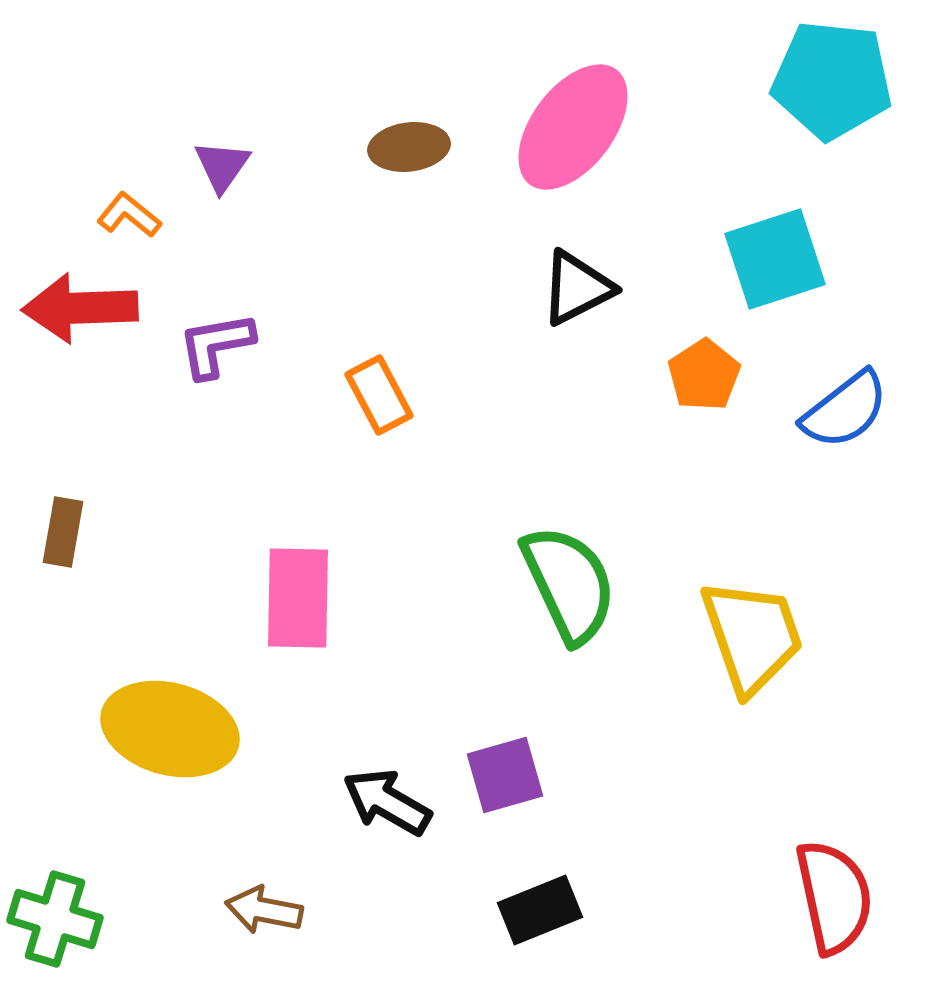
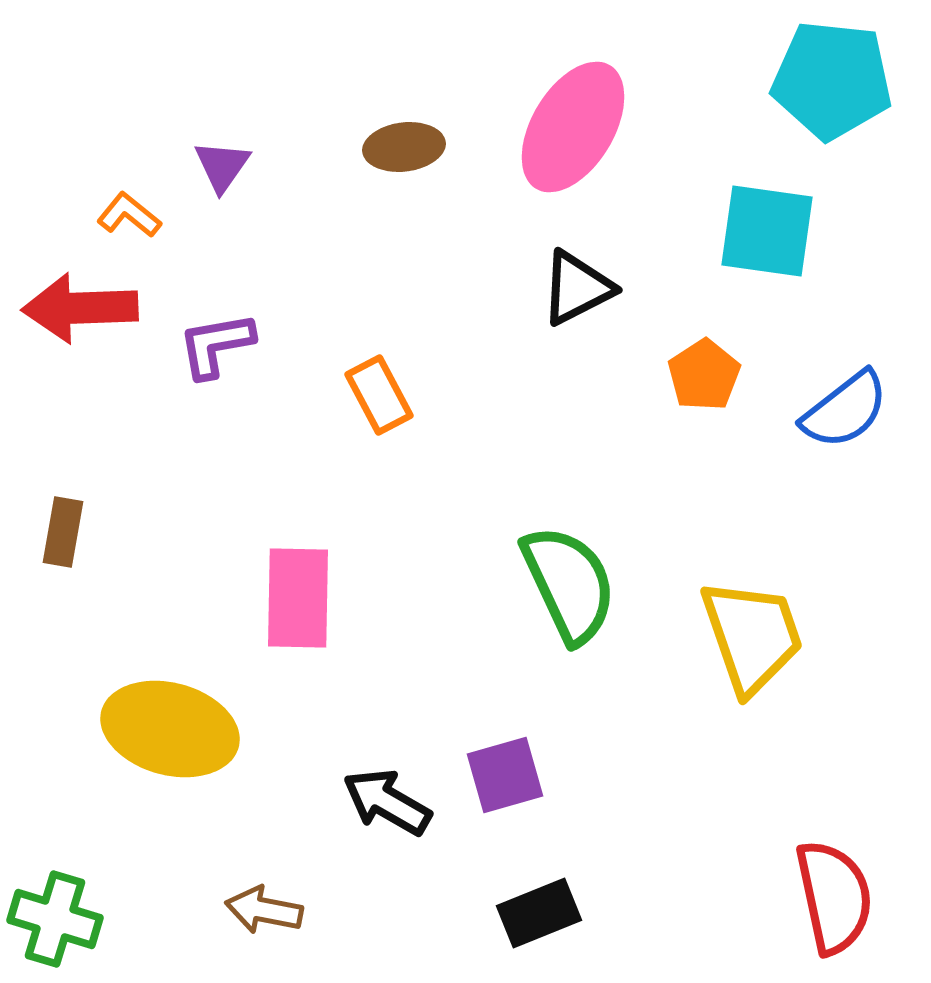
pink ellipse: rotated 6 degrees counterclockwise
brown ellipse: moved 5 px left
cyan square: moved 8 px left, 28 px up; rotated 26 degrees clockwise
black rectangle: moved 1 px left, 3 px down
